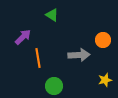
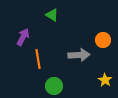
purple arrow: rotated 18 degrees counterclockwise
orange line: moved 1 px down
yellow star: rotated 24 degrees counterclockwise
